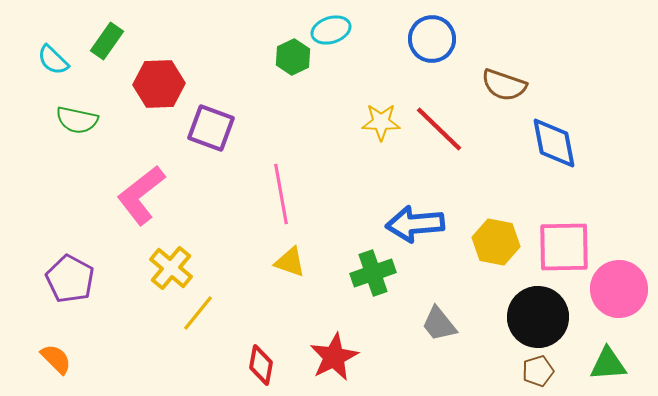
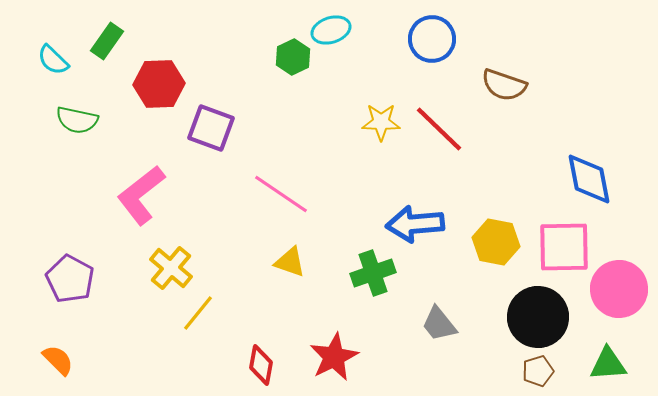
blue diamond: moved 35 px right, 36 px down
pink line: rotated 46 degrees counterclockwise
orange semicircle: moved 2 px right, 1 px down
